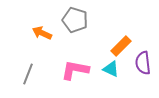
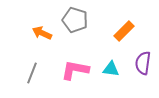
orange rectangle: moved 3 px right, 15 px up
purple semicircle: rotated 15 degrees clockwise
cyan triangle: rotated 18 degrees counterclockwise
gray line: moved 4 px right, 1 px up
